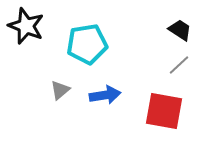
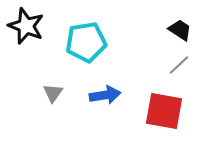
cyan pentagon: moved 1 px left, 2 px up
gray triangle: moved 7 px left, 3 px down; rotated 15 degrees counterclockwise
